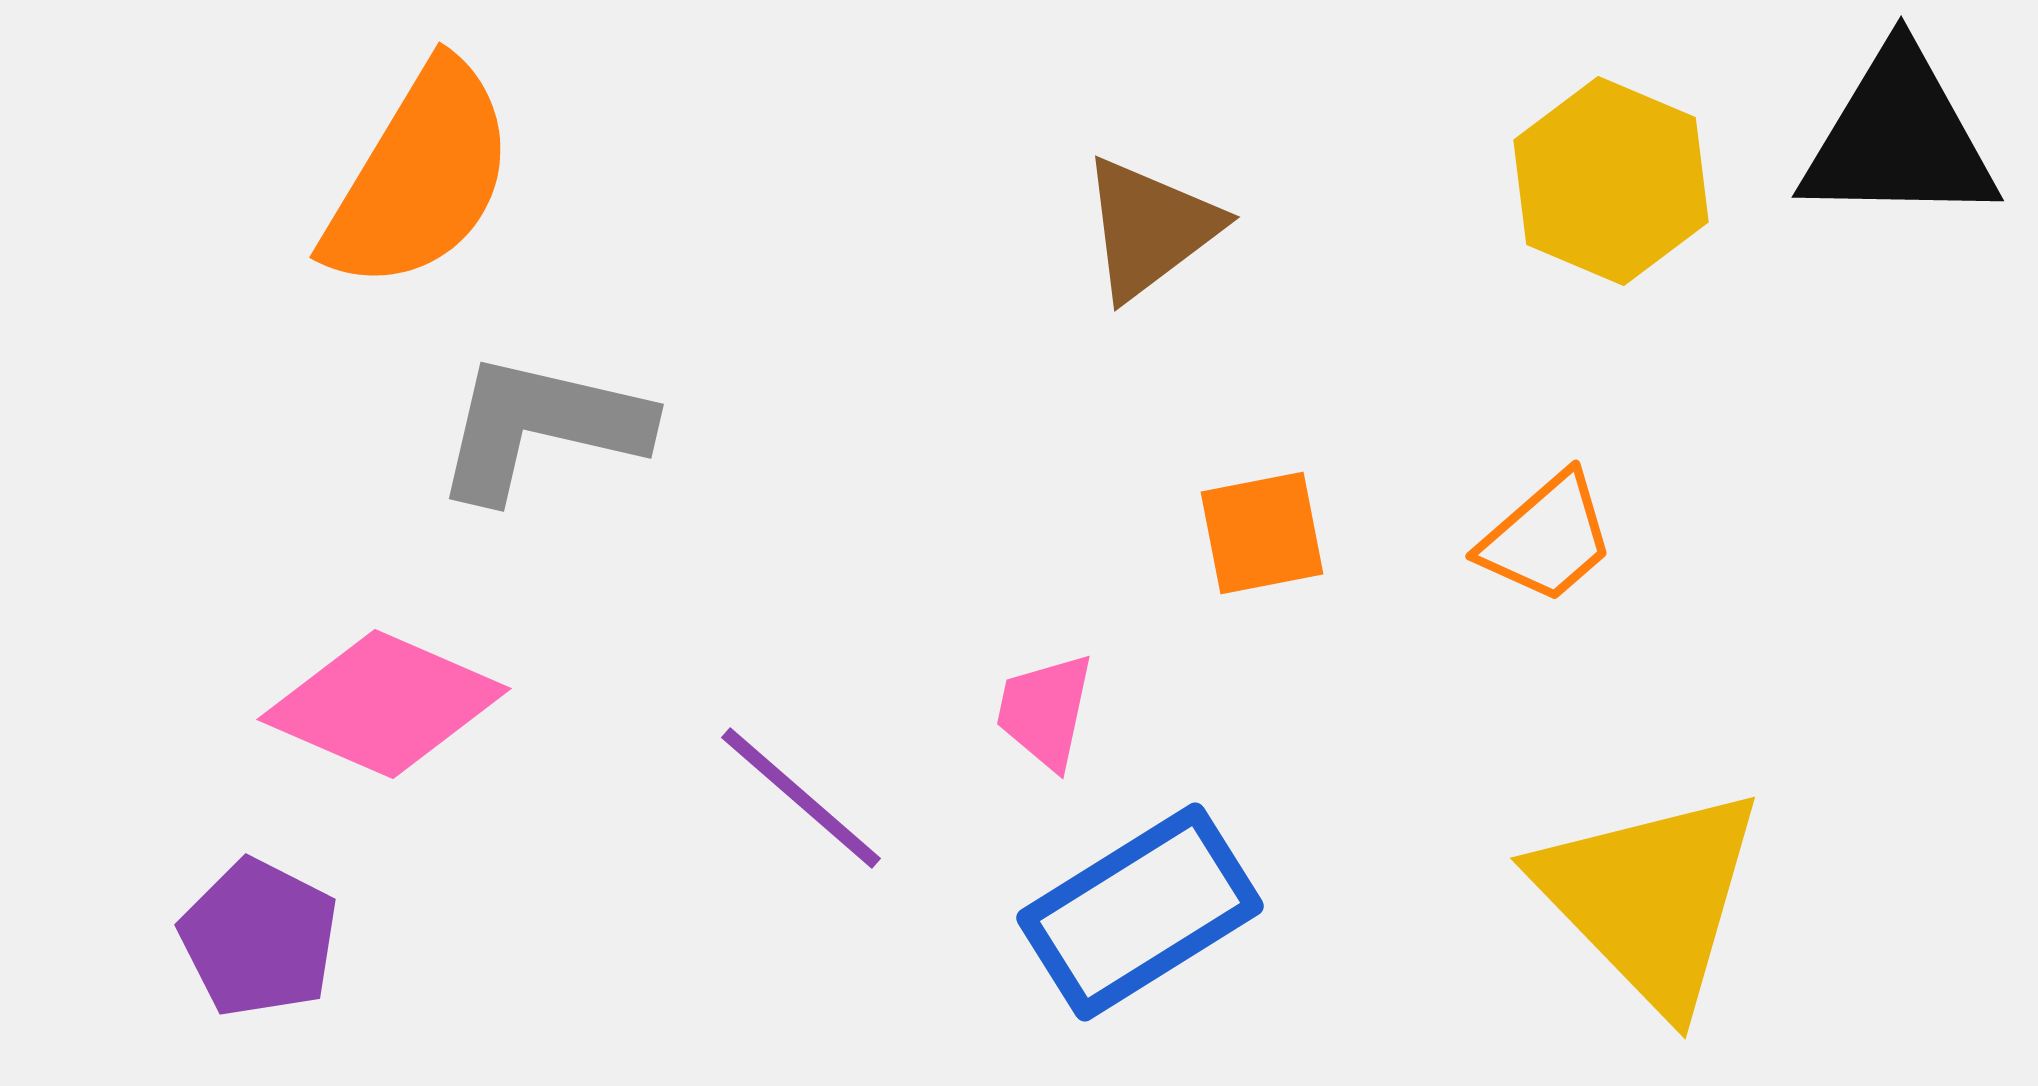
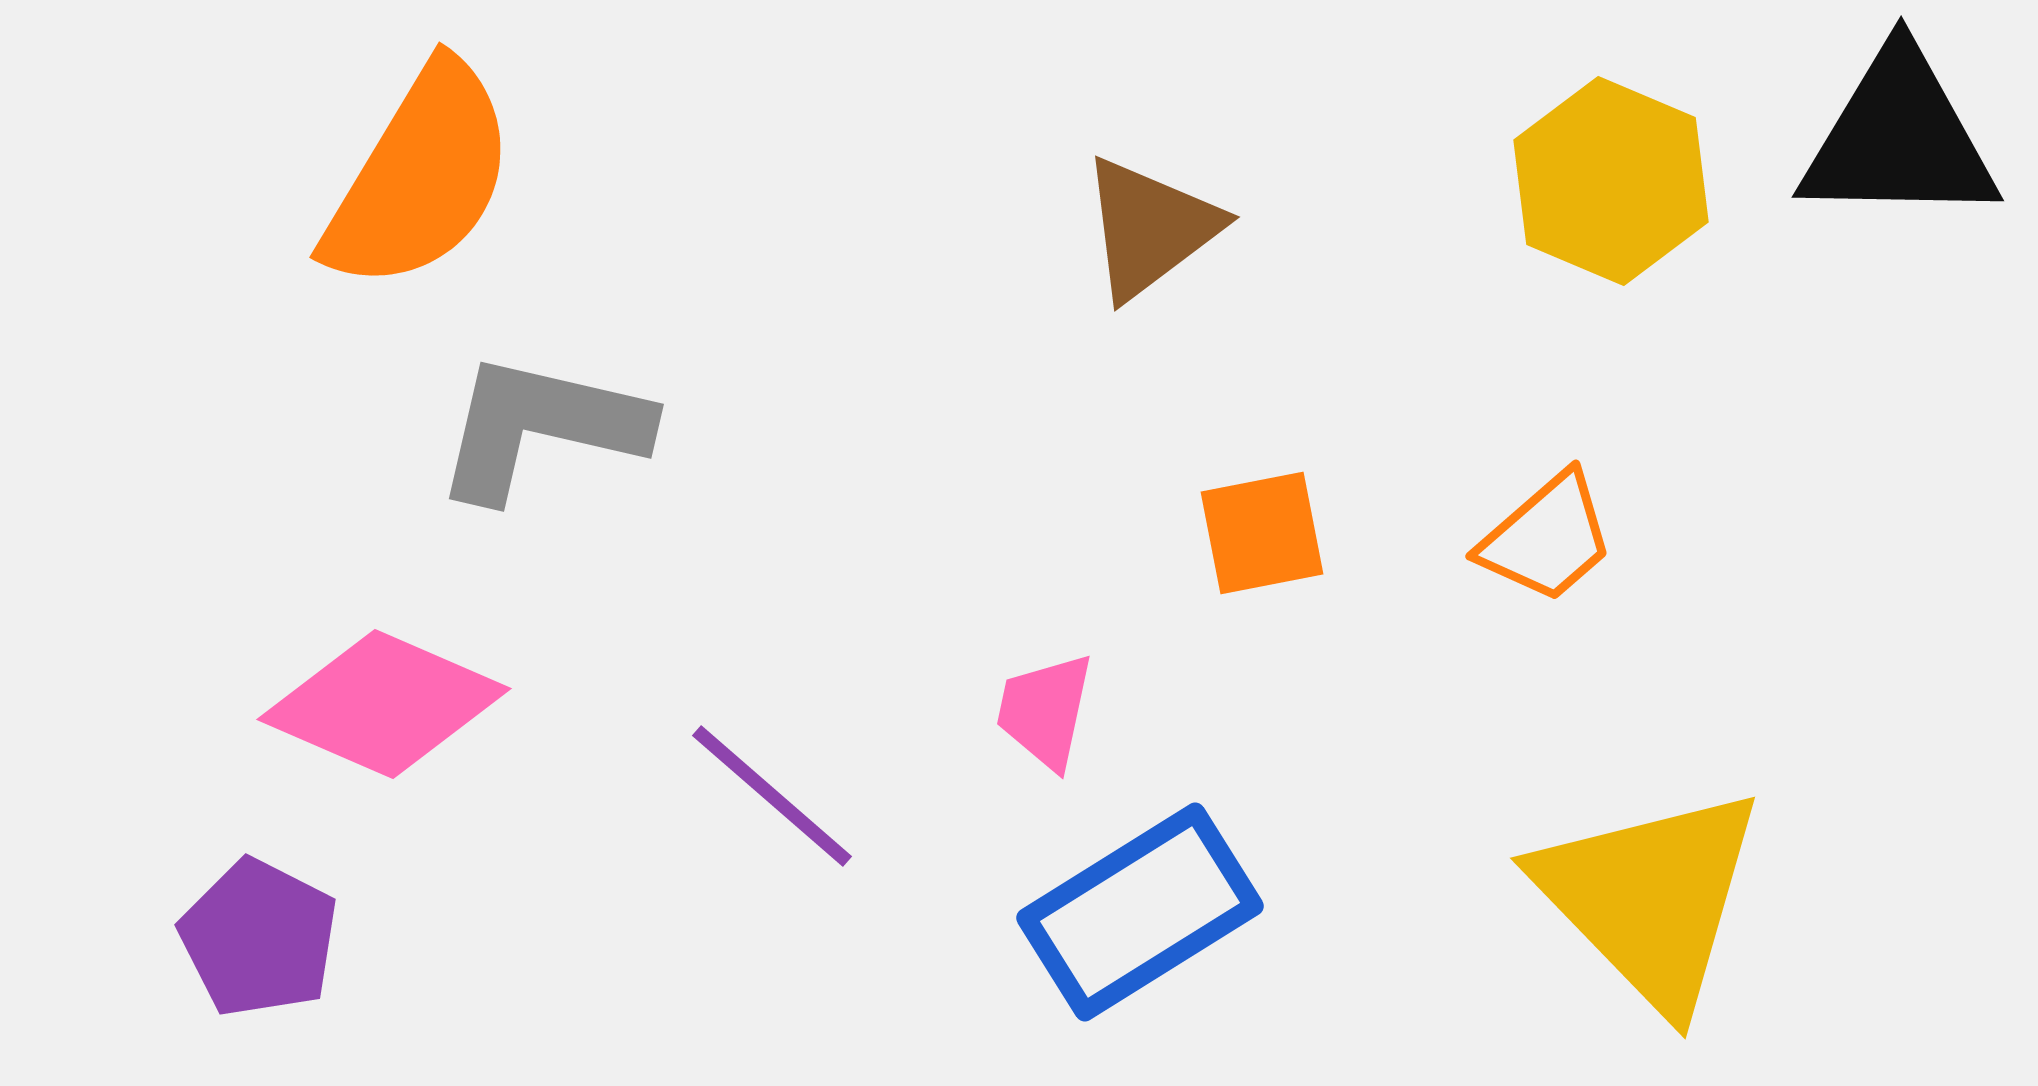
purple line: moved 29 px left, 2 px up
